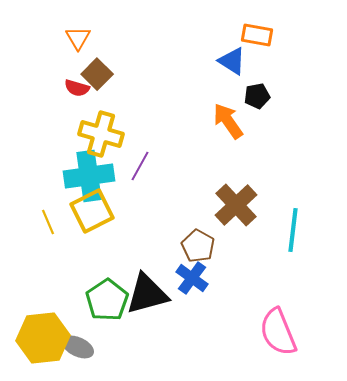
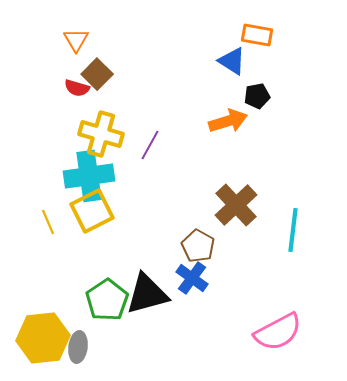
orange triangle: moved 2 px left, 2 px down
orange arrow: rotated 108 degrees clockwise
purple line: moved 10 px right, 21 px up
pink semicircle: rotated 96 degrees counterclockwise
gray ellipse: rotated 72 degrees clockwise
